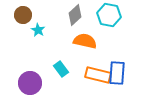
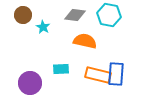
gray diamond: rotated 50 degrees clockwise
cyan star: moved 5 px right, 3 px up
cyan rectangle: rotated 56 degrees counterclockwise
blue rectangle: moved 1 px left, 1 px down
